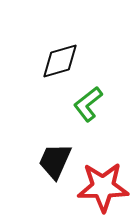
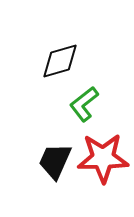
green L-shape: moved 4 px left
red star: moved 29 px up
